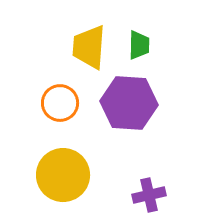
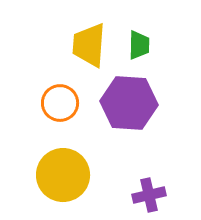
yellow trapezoid: moved 2 px up
